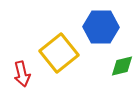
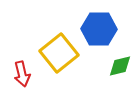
blue hexagon: moved 2 px left, 2 px down
green diamond: moved 2 px left
